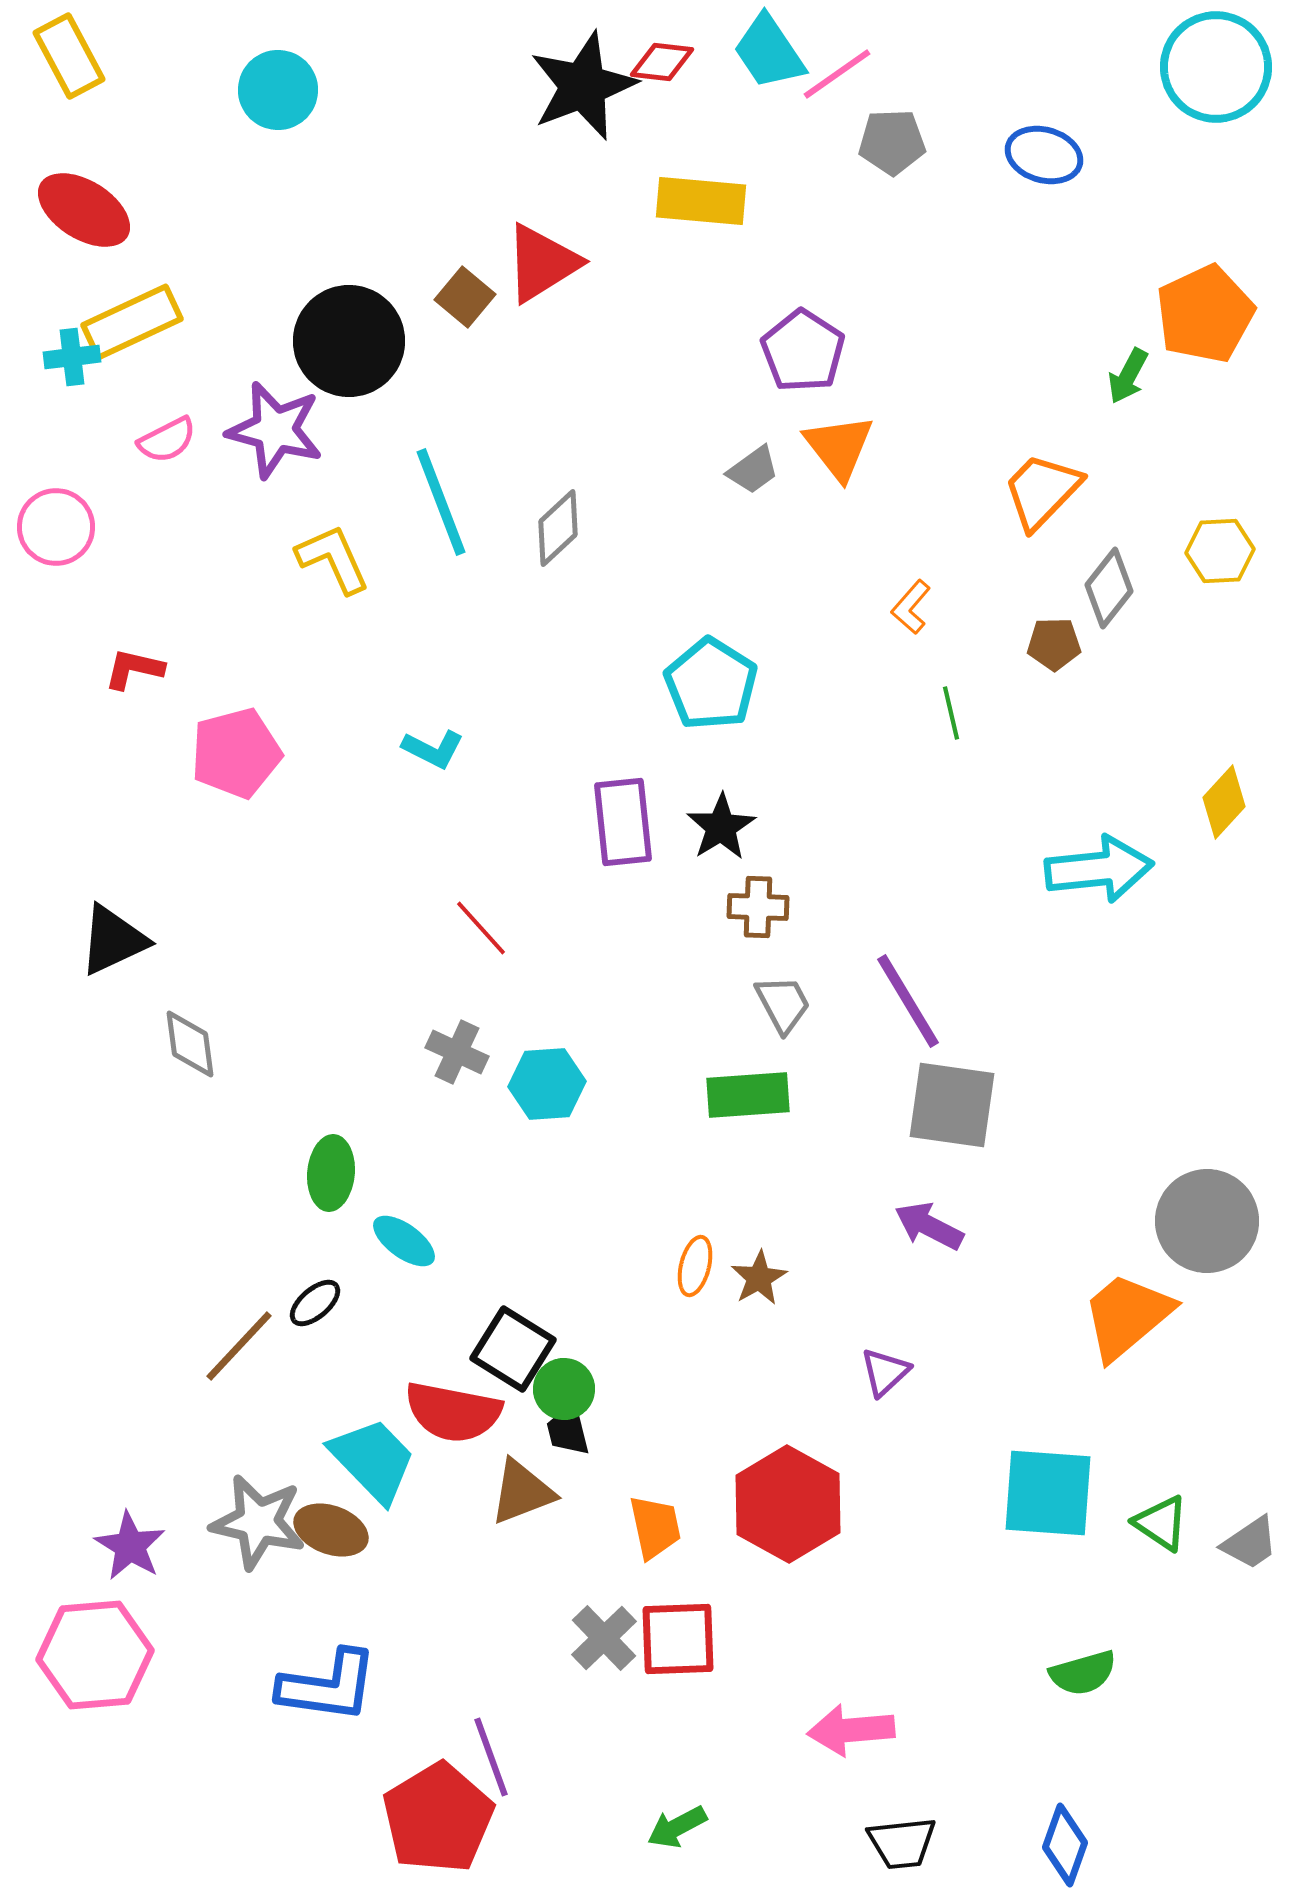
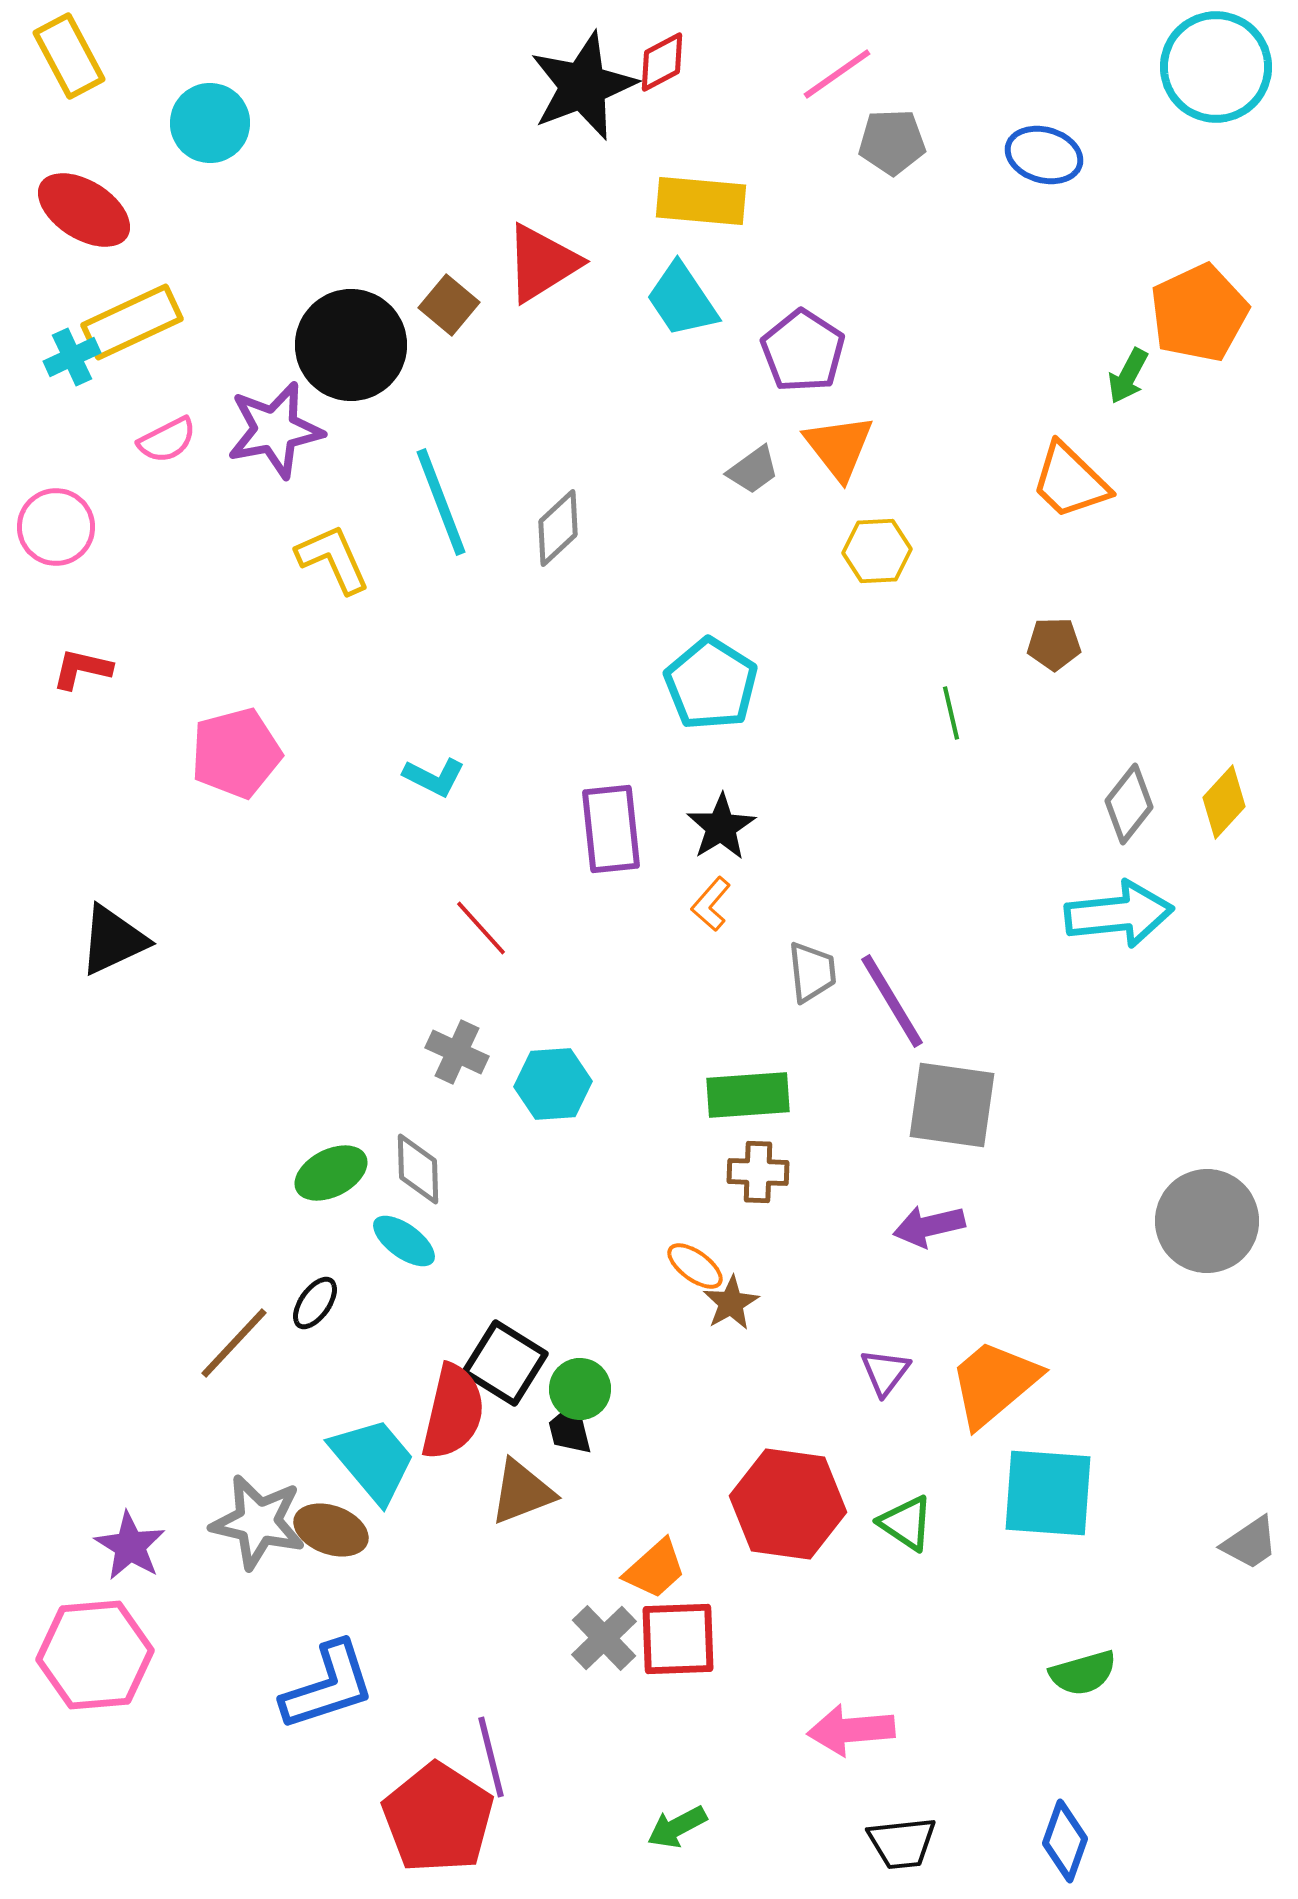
cyan trapezoid at (769, 52): moved 87 px left, 248 px down
red diamond at (662, 62): rotated 34 degrees counterclockwise
cyan circle at (278, 90): moved 68 px left, 33 px down
brown square at (465, 297): moved 16 px left, 8 px down
orange pentagon at (1205, 314): moved 6 px left, 1 px up
black circle at (349, 341): moved 2 px right, 4 px down
cyan cross at (72, 357): rotated 18 degrees counterclockwise
purple star at (275, 430): rotated 26 degrees counterclockwise
orange trapezoid at (1042, 491): moved 28 px right, 10 px up; rotated 90 degrees counterclockwise
yellow hexagon at (1220, 551): moved 343 px left
gray diamond at (1109, 588): moved 20 px right, 216 px down
orange L-shape at (911, 607): moved 200 px left, 297 px down
red L-shape at (134, 669): moved 52 px left
cyan L-shape at (433, 749): moved 1 px right, 28 px down
purple rectangle at (623, 822): moved 12 px left, 7 px down
cyan arrow at (1099, 869): moved 20 px right, 45 px down
brown cross at (758, 907): moved 265 px down
purple line at (908, 1001): moved 16 px left
gray trapezoid at (783, 1004): moved 29 px right, 32 px up; rotated 22 degrees clockwise
gray diamond at (190, 1044): moved 228 px right, 125 px down; rotated 6 degrees clockwise
cyan hexagon at (547, 1084): moved 6 px right
green ellipse at (331, 1173): rotated 58 degrees clockwise
purple arrow at (929, 1226): rotated 40 degrees counterclockwise
orange ellipse at (695, 1266): rotated 68 degrees counterclockwise
brown star at (759, 1278): moved 28 px left, 25 px down
black ellipse at (315, 1303): rotated 14 degrees counterclockwise
orange trapezoid at (1127, 1316): moved 133 px left, 67 px down
brown line at (239, 1346): moved 5 px left, 3 px up
black square at (513, 1349): moved 8 px left, 14 px down
purple triangle at (885, 1372): rotated 10 degrees counterclockwise
green circle at (564, 1389): moved 16 px right
red semicircle at (453, 1412): rotated 88 degrees counterclockwise
black trapezoid at (568, 1430): moved 2 px right, 1 px up
cyan trapezoid at (373, 1460): rotated 4 degrees clockwise
red hexagon at (788, 1504): rotated 21 degrees counterclockwise
green triangle at (1161, 1523): moved 255 px left
orange trapezoid at (655, 1527): moved 42 px down; rotated 60 degrees clockwise
blue L-shape at (328, 1686): rotated 26 degrees counterclockwise
purple line at (491, 1757): rotated 6 degrees clockwise
red pentagon at (438, 1818): rotated 8 degrees counterclockwise
blue diamond at (1065, 1845): moved 4 px up
